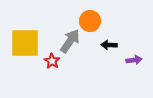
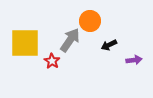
gray arrow: moved 1 px up
black arrow: rotated 28 degrees counterclockwise
